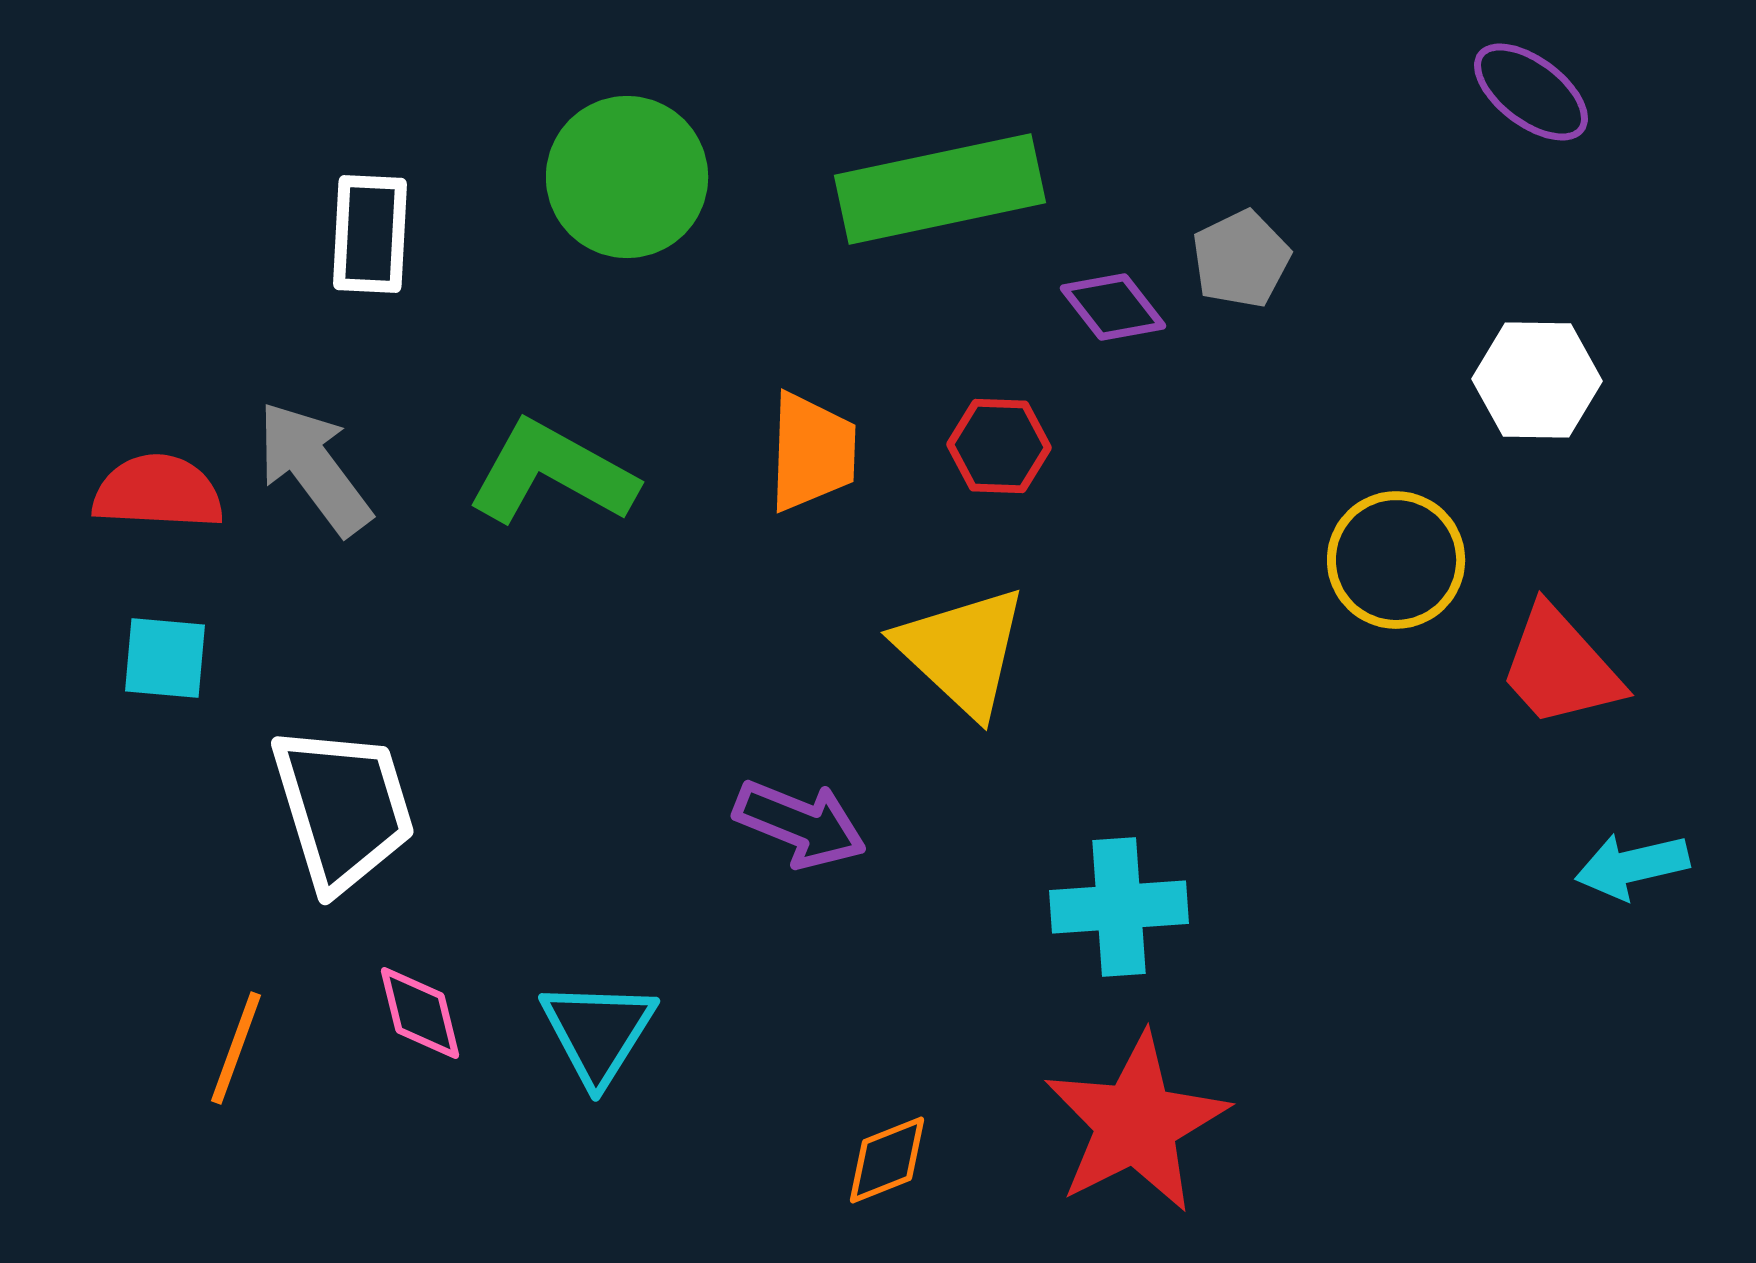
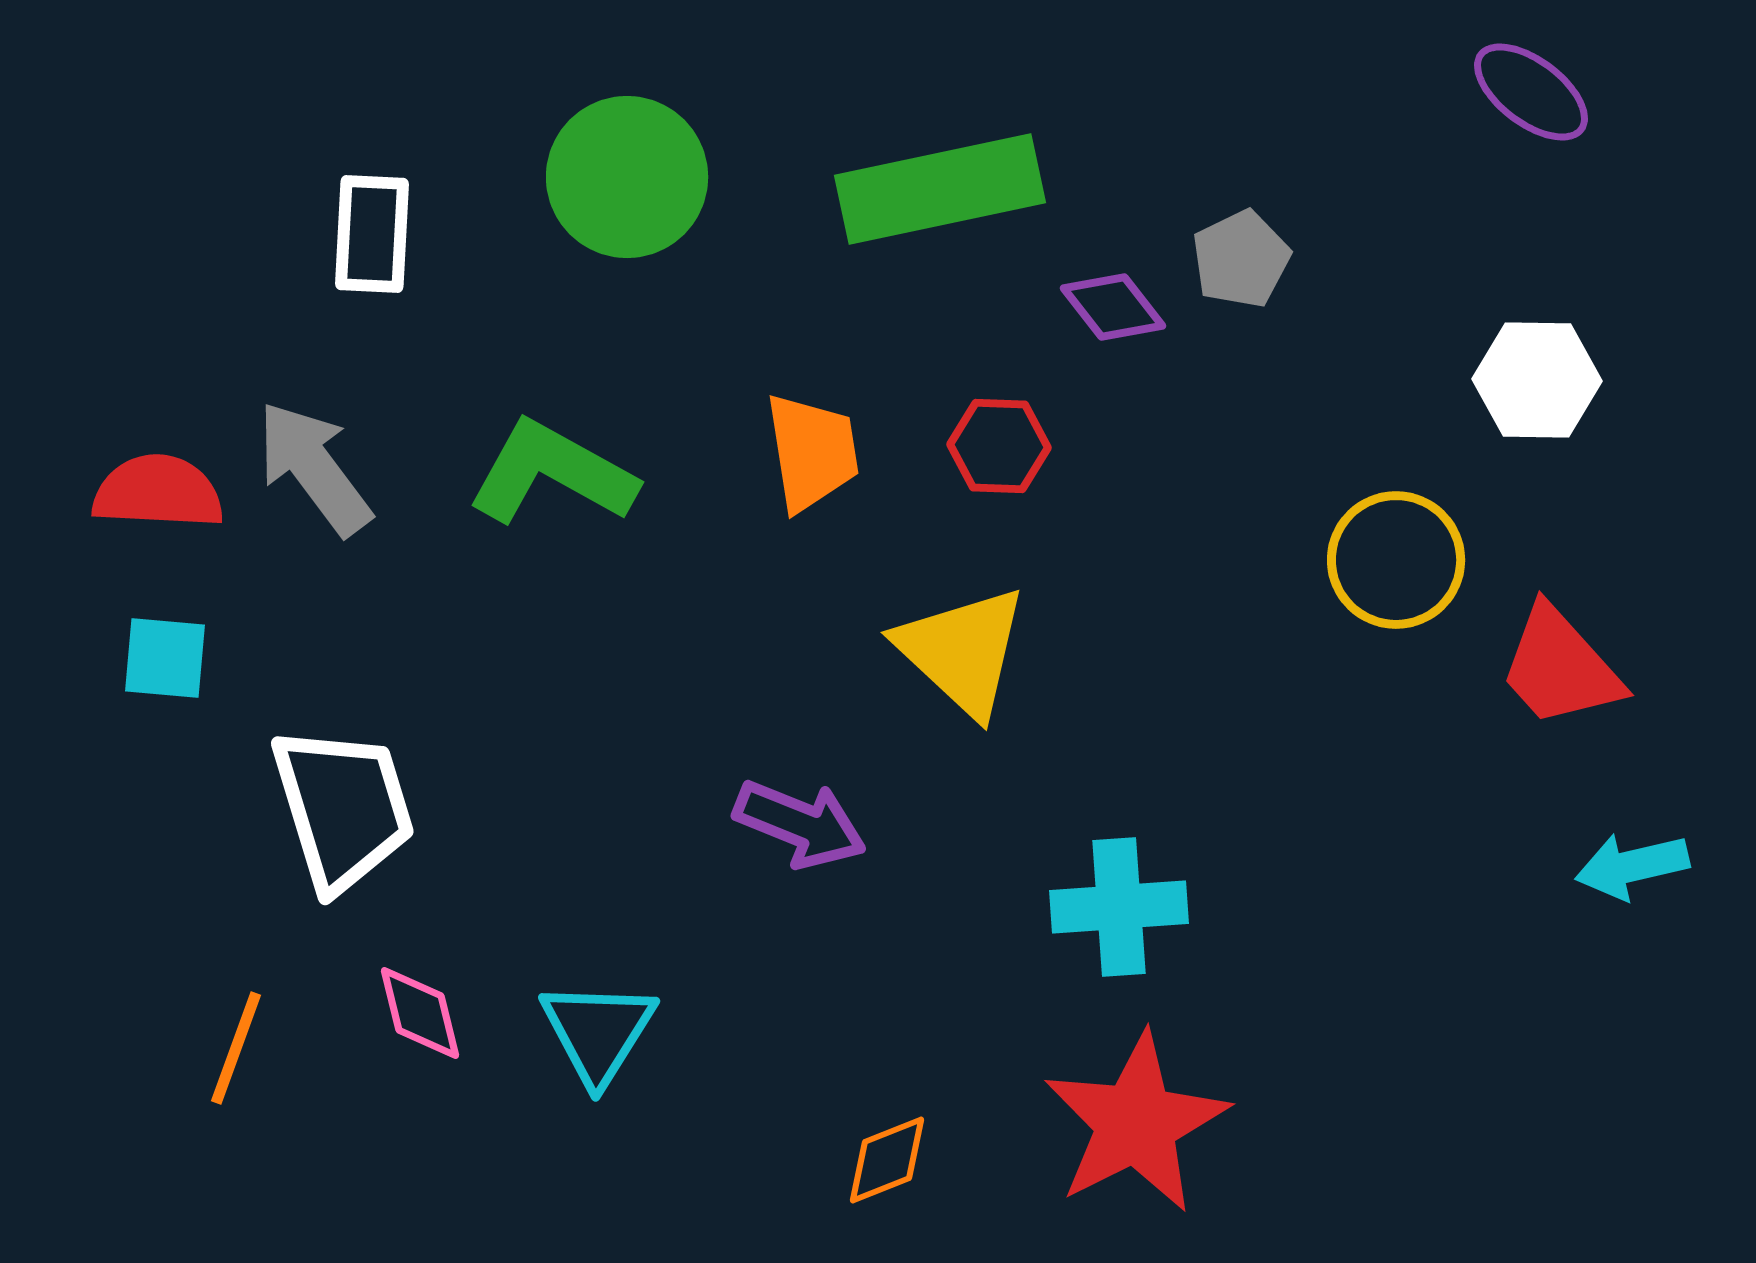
white rectangle: moved 2 px right
orange trapezoid: rotated 11 degrees counterclockwise
